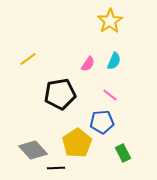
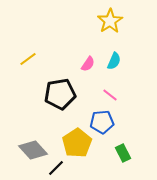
black line: rotated 42 degrees counterclockwise
